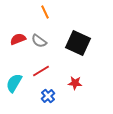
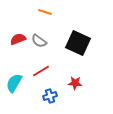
orange line: rotated 48 degrees counterclockwise
blue cross: moved 2 px right; rotated 24 degrees clockwise
